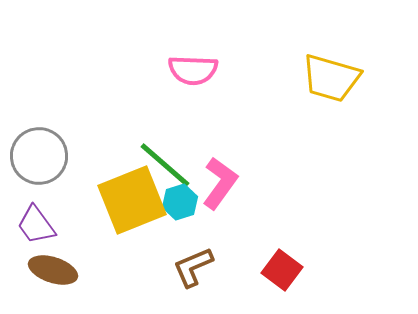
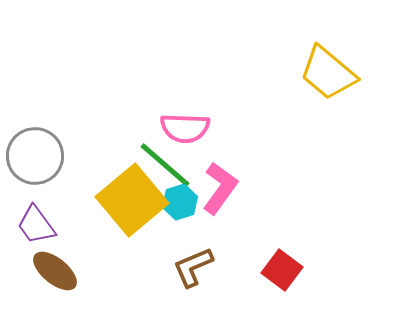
pink semicircle: moved 8 px left, 58 px down
yellow trapezoid: moved 3 px left, 5 px up; rotated 24 degrees clockwise
gray circle: moved 4 px left
pink L-shape: moved 5 px down
yellow square: rotated 18 degrees counterclockwise
brown ellipse: moved 2 px right, 1 px down; rotated 21 degrees clockwise
